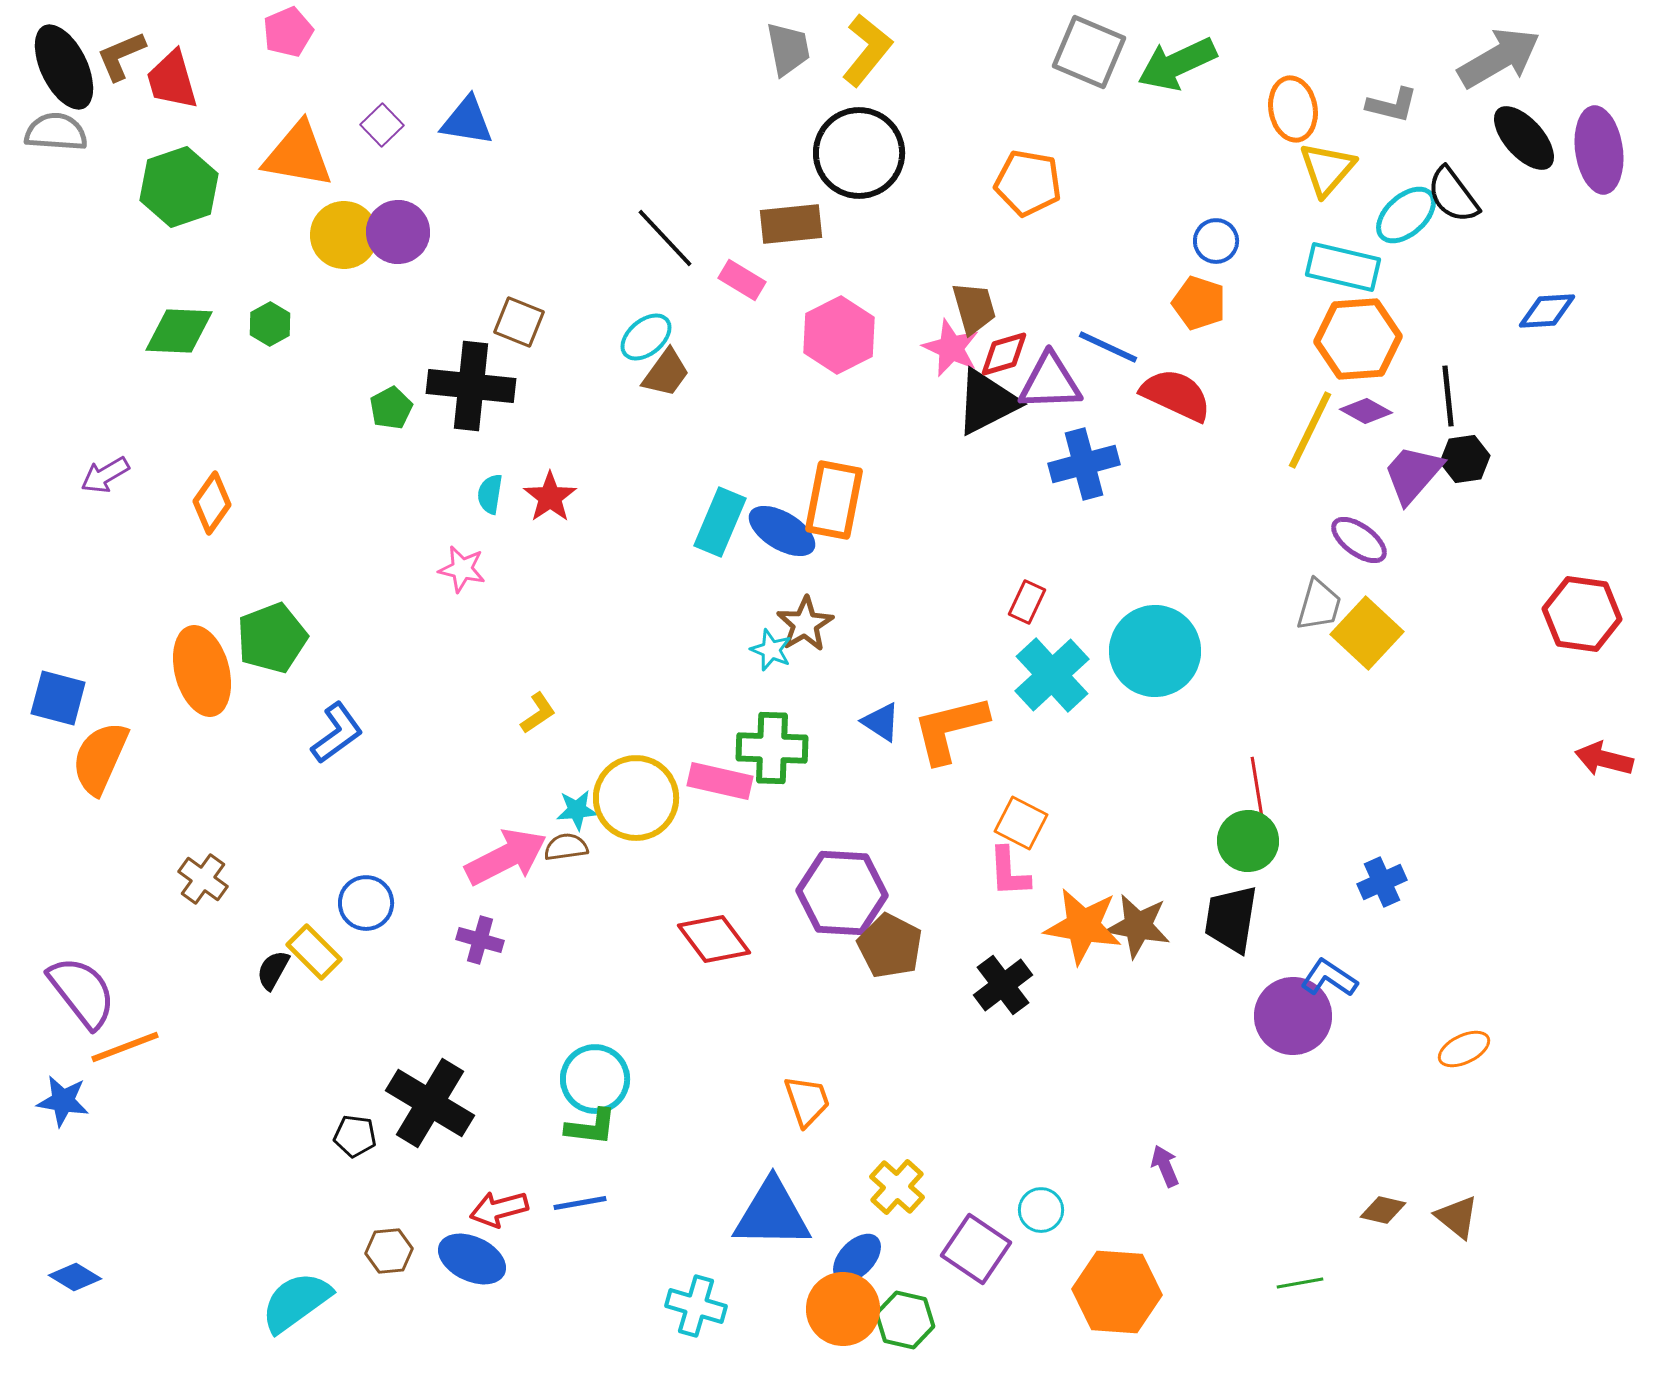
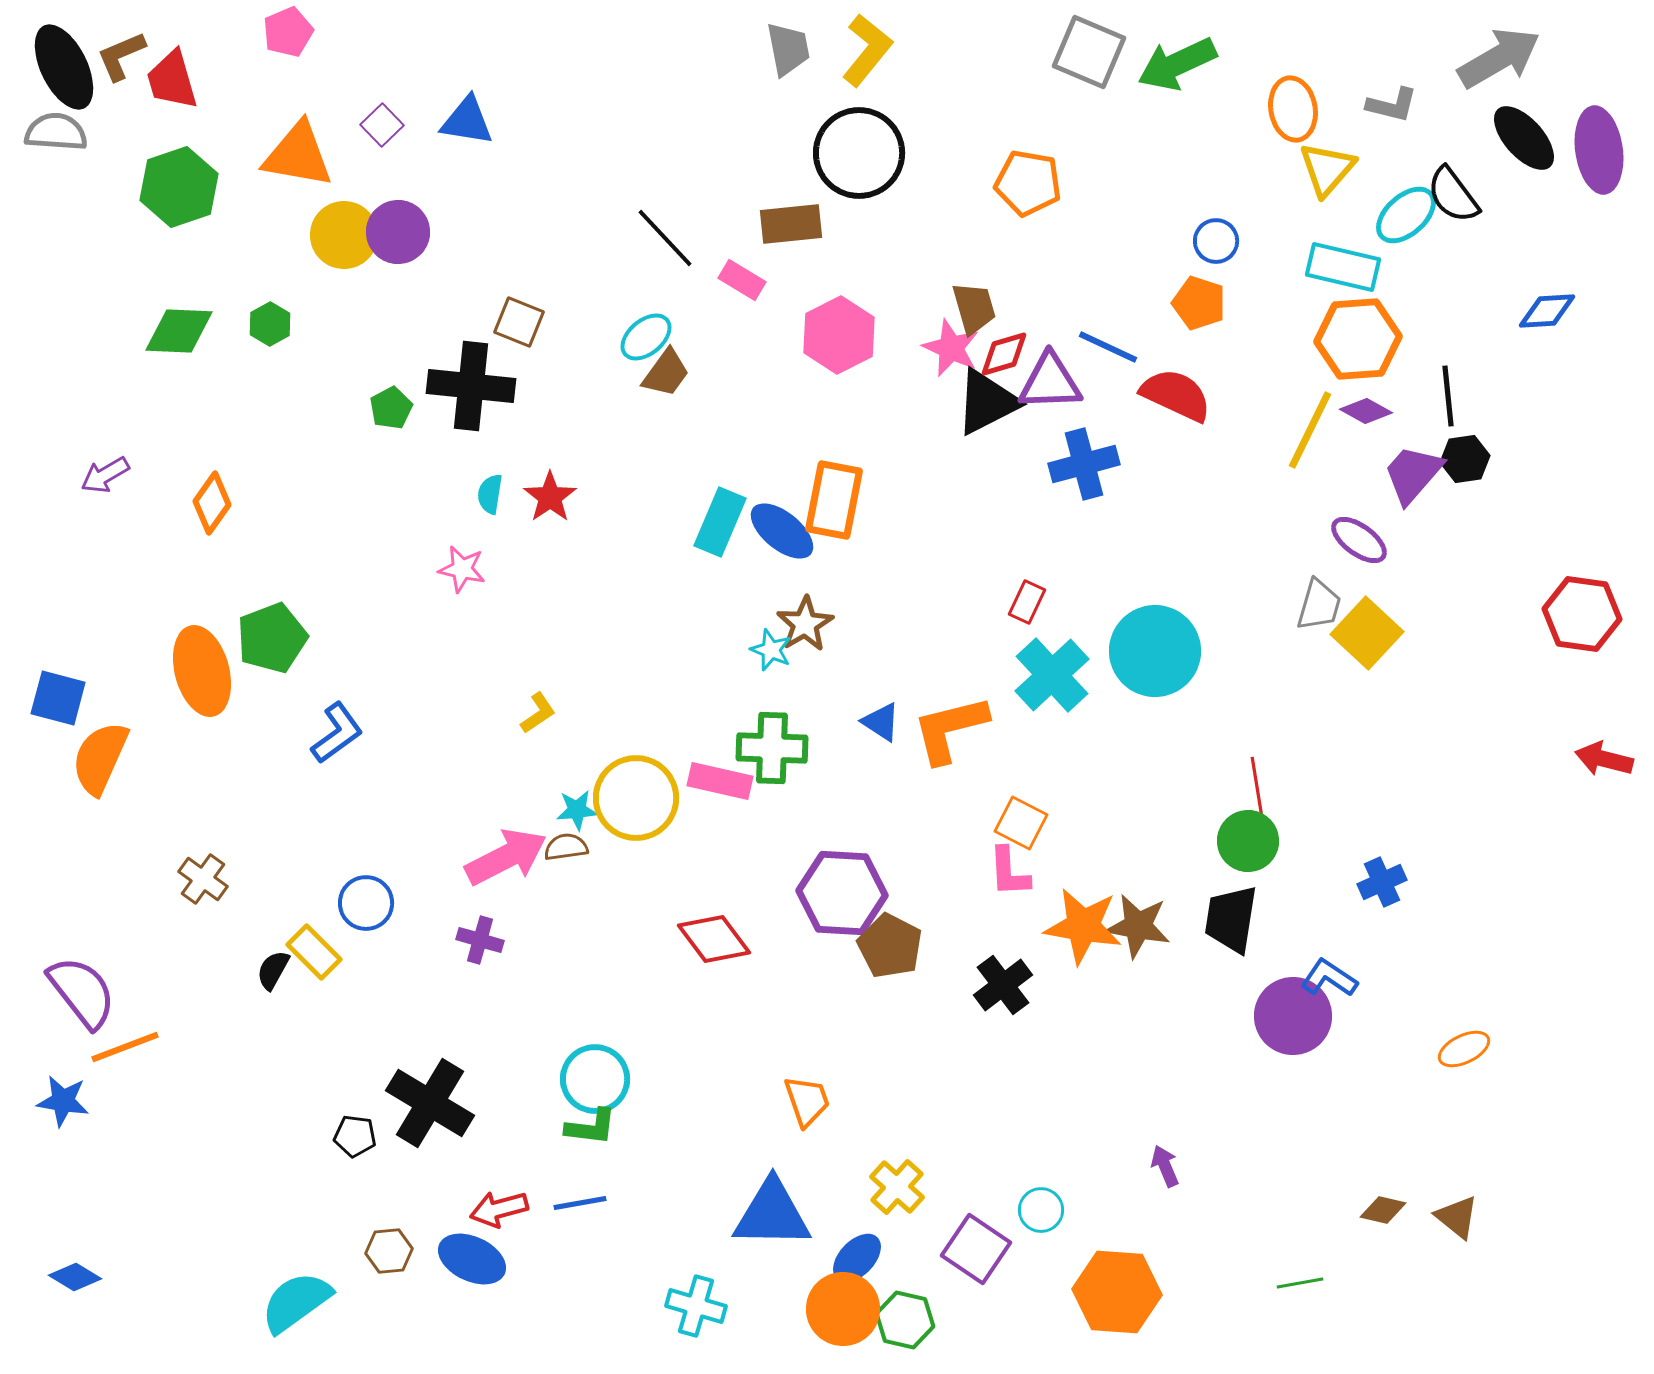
blue ellipse at (782, 531): rotated 8 degrees clockwise
